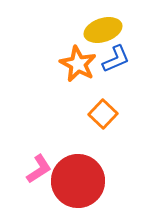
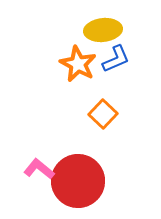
yellow ellipse: rotated 12 degrees clockwise
pink L-shape: rotated 108 degrees counterclockwise
